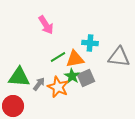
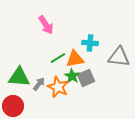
green line: moved 1 px down
